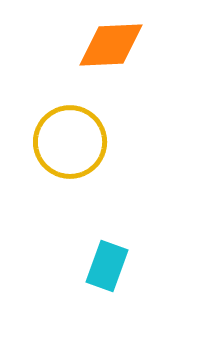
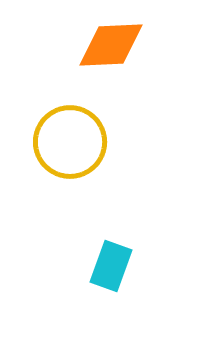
cyan rectangle: moved 4 px right
